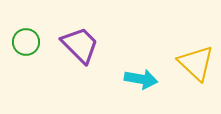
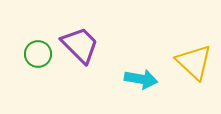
green circle: moved 12 px right, 12 px down
yellow triangle: moved 2 px left, 1 px up
